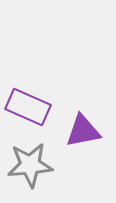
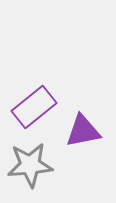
purple rectangle: moved 6 px right; rotated 63 degrees counterclockwise
